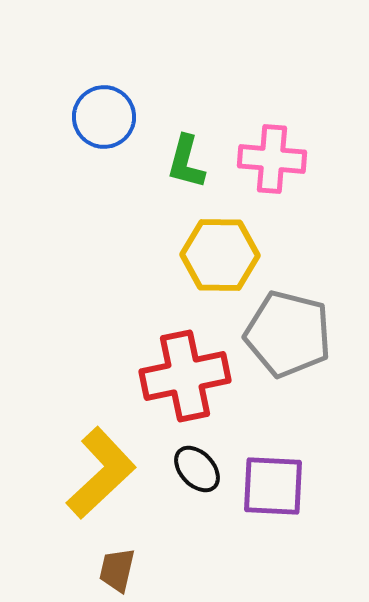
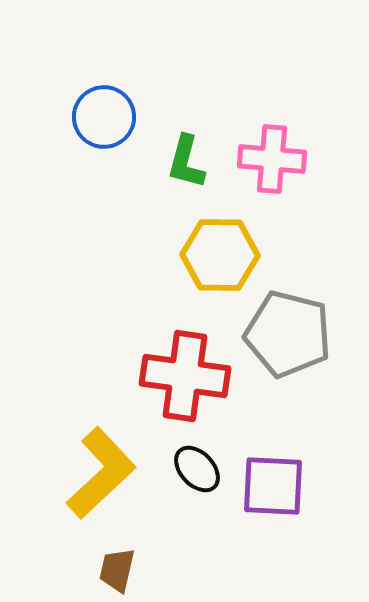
red cross: rotated 20 degrees clockwise
